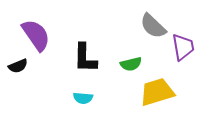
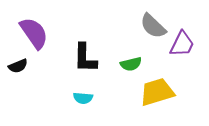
purple semicircle: moved 2 px left, 2 px up
purple trapezoid: moved 1 px left, 3 px up; rotated 36 degrees clockwise
